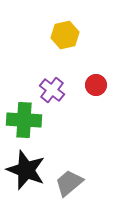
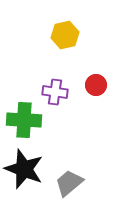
purple cross: moved 3 px right, 2 px down; rotated 30 degrees counterclockwise
black star: moved 2 px left, 1 px up
